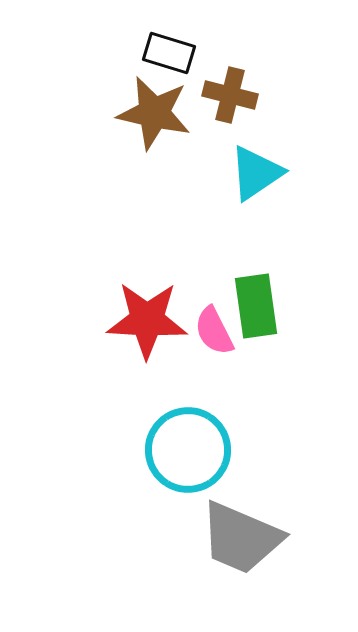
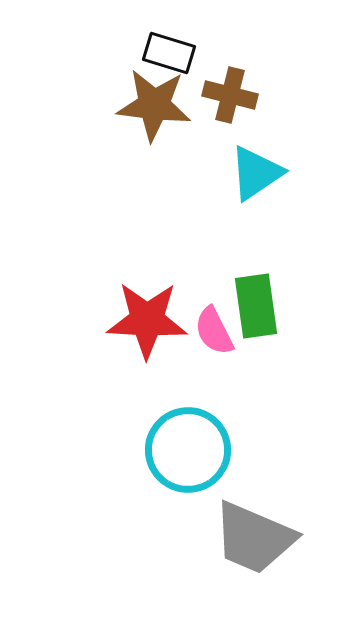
brown star: moved 8 px up; rotated 6 degrees counterclockwise
gray trapezoid: moved 13 px right
